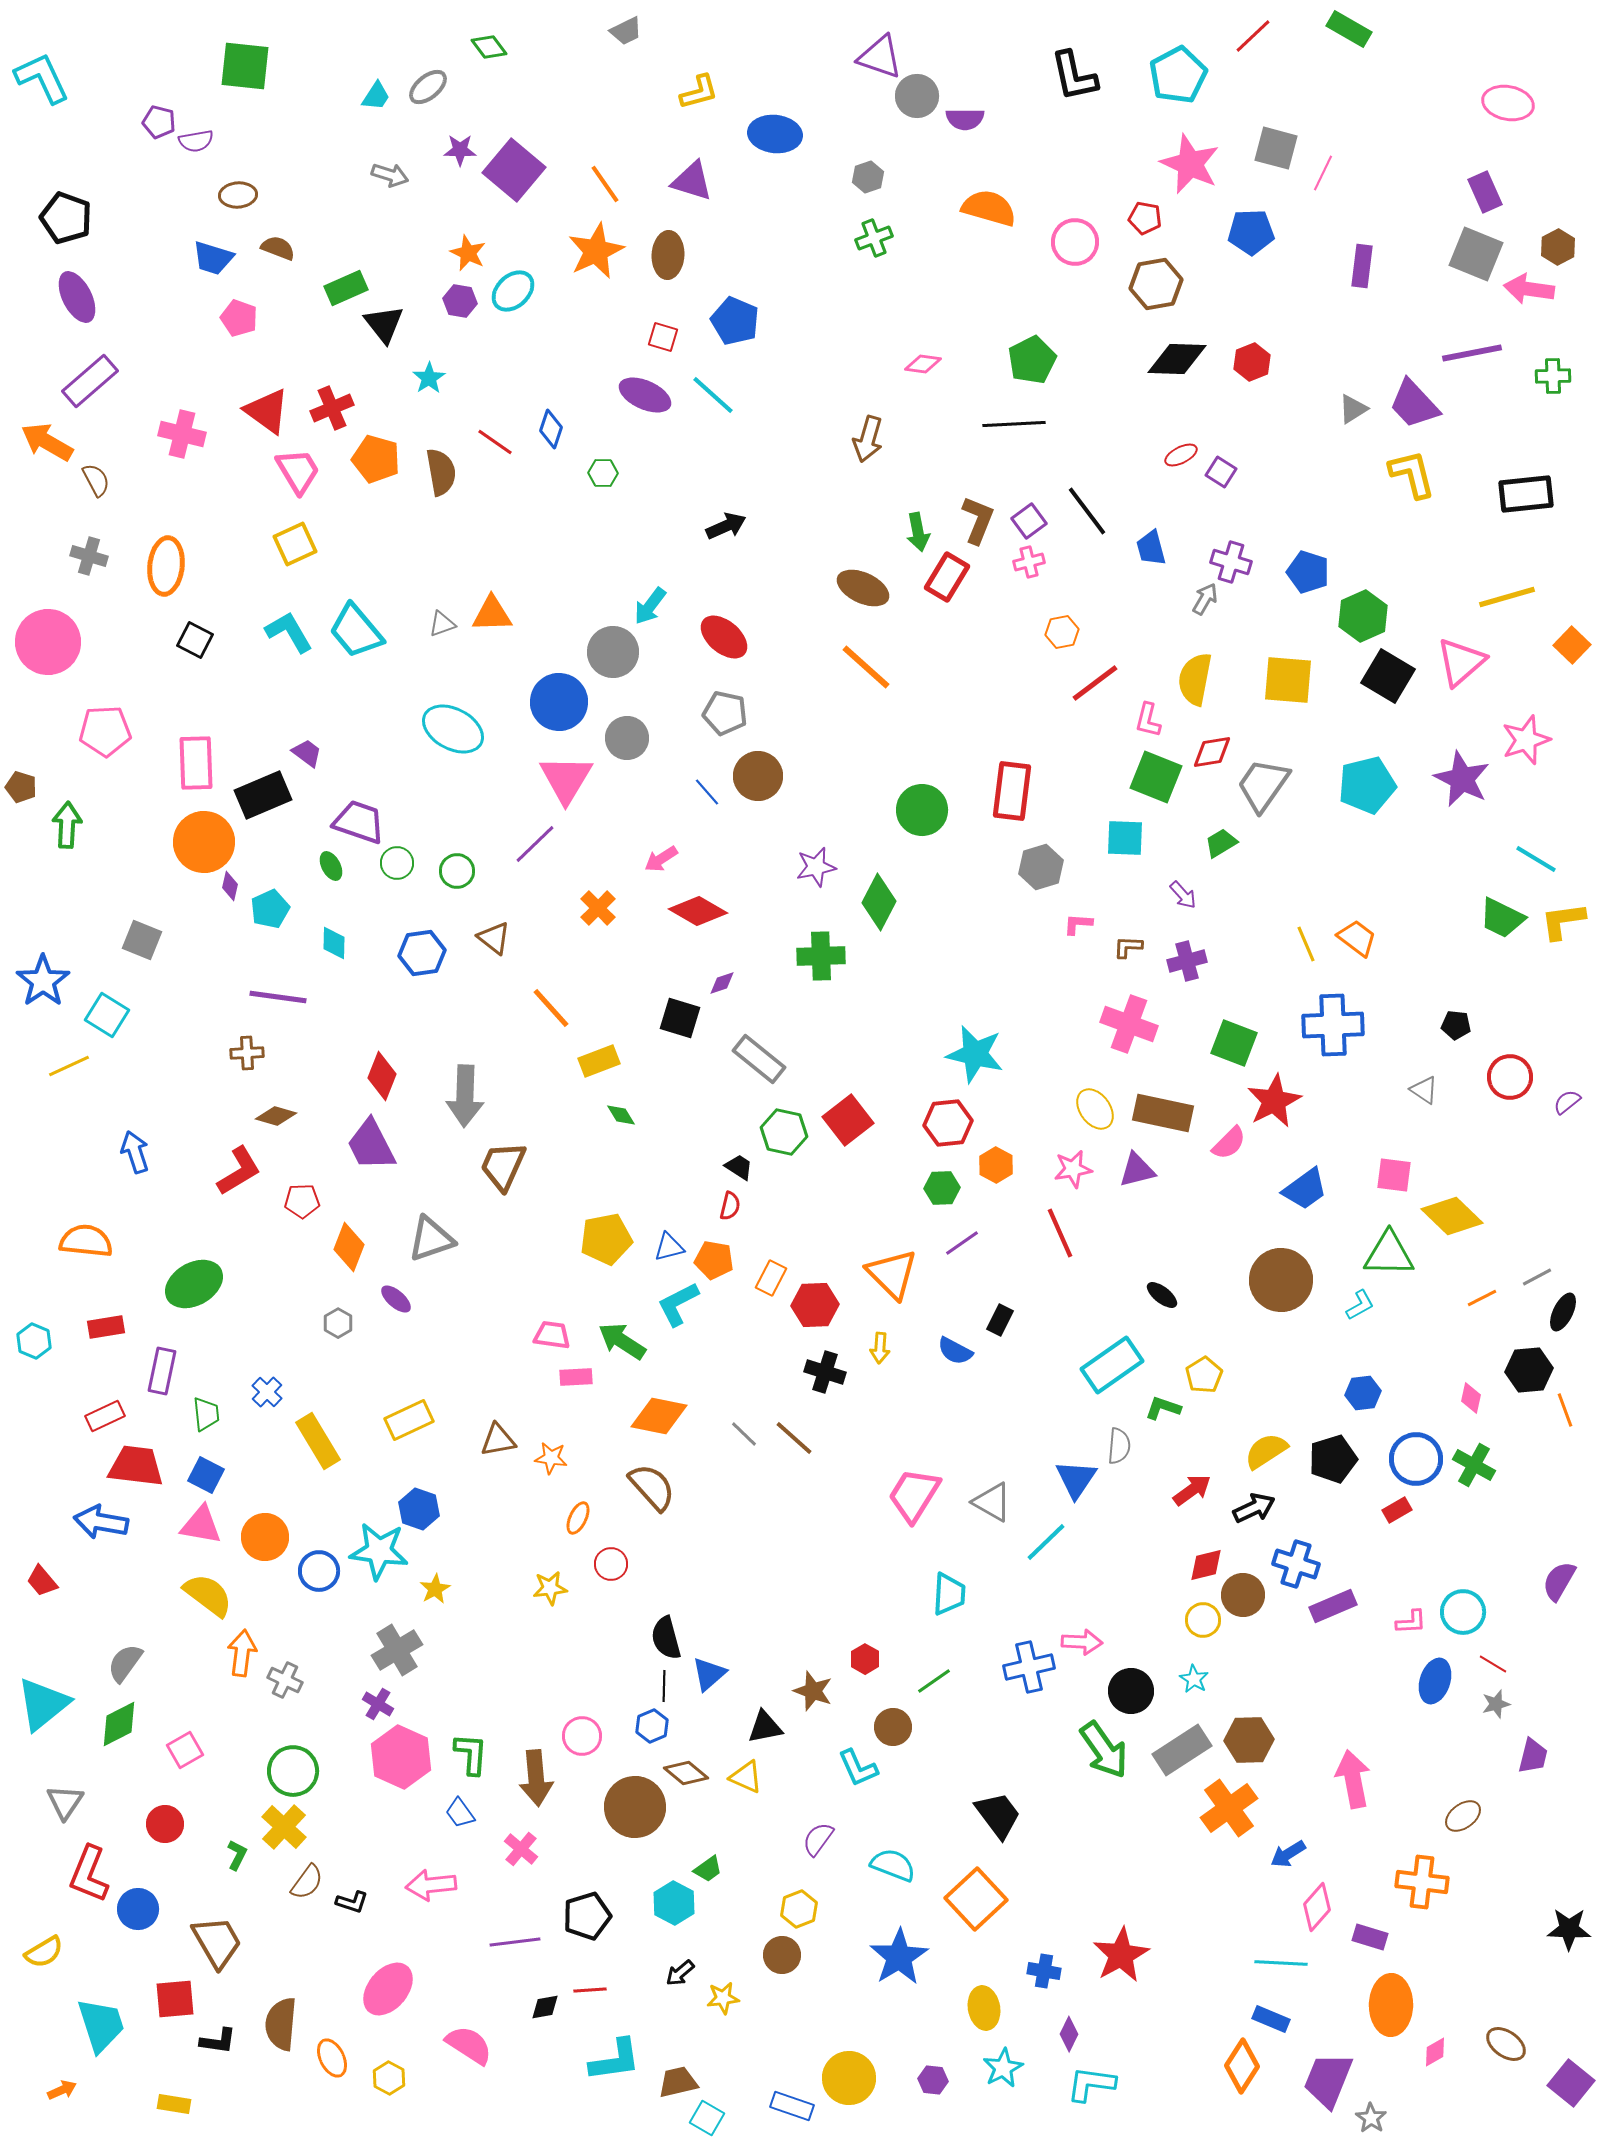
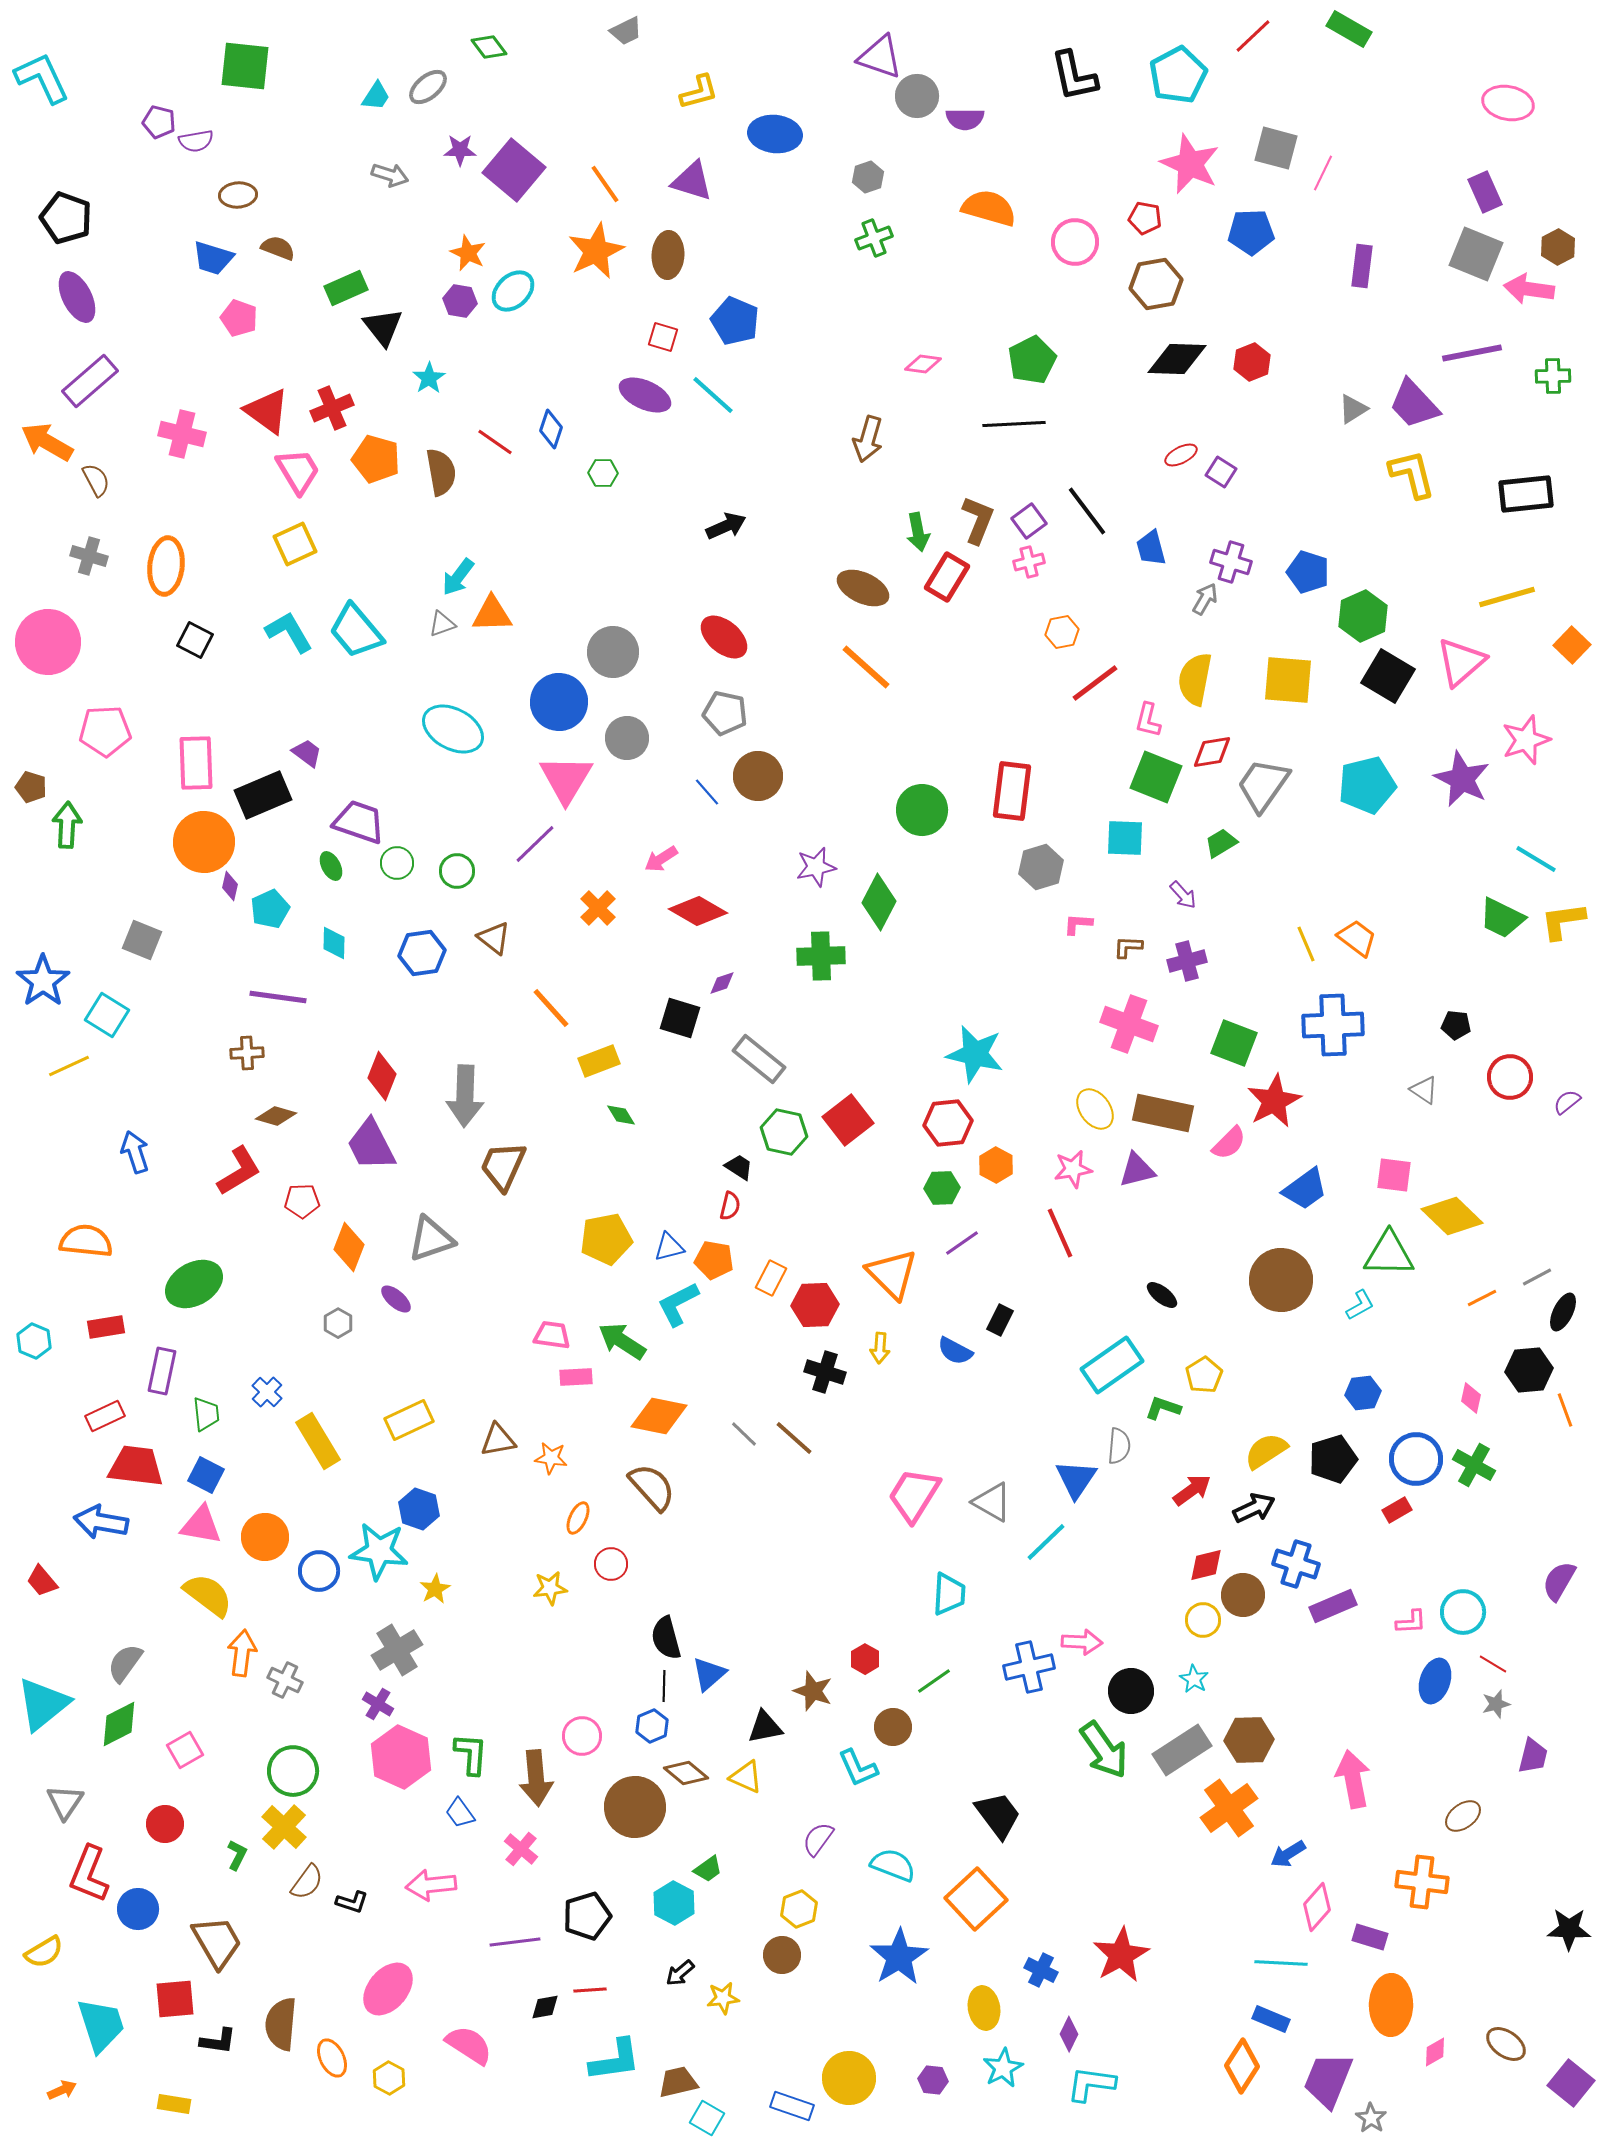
black triangle at (384, 324): moved 1 px left, 3 px down
cyan arrow at (650, 606): moved 192 px left, 29 px up
brown pentagon at (21, 787): moved 10 px right
blue cross at (1044, 1971): moved 3 px left, 1 px up; rotated 16 degrees clockwise
